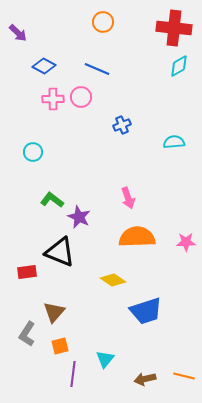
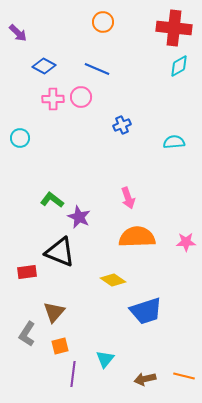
cyan circle: moved 13 px left, 14 px up
